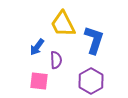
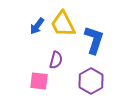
blue arrow: moved 21 px up
purple semicircle: rotated 18 degrees clockwise
